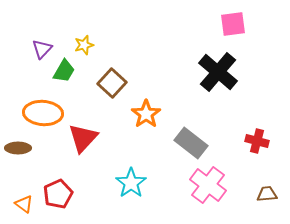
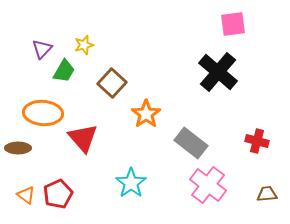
red triangle: rotated 24 degrees counterclockwise
orange triangle: moved 2 px right, 9 px up
